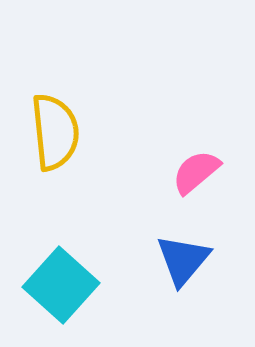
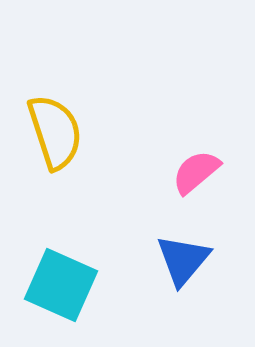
yellow semicircle: rotated 12 degrees counterclockwise
cyan square: rotated 18 degrees counterclockwise
